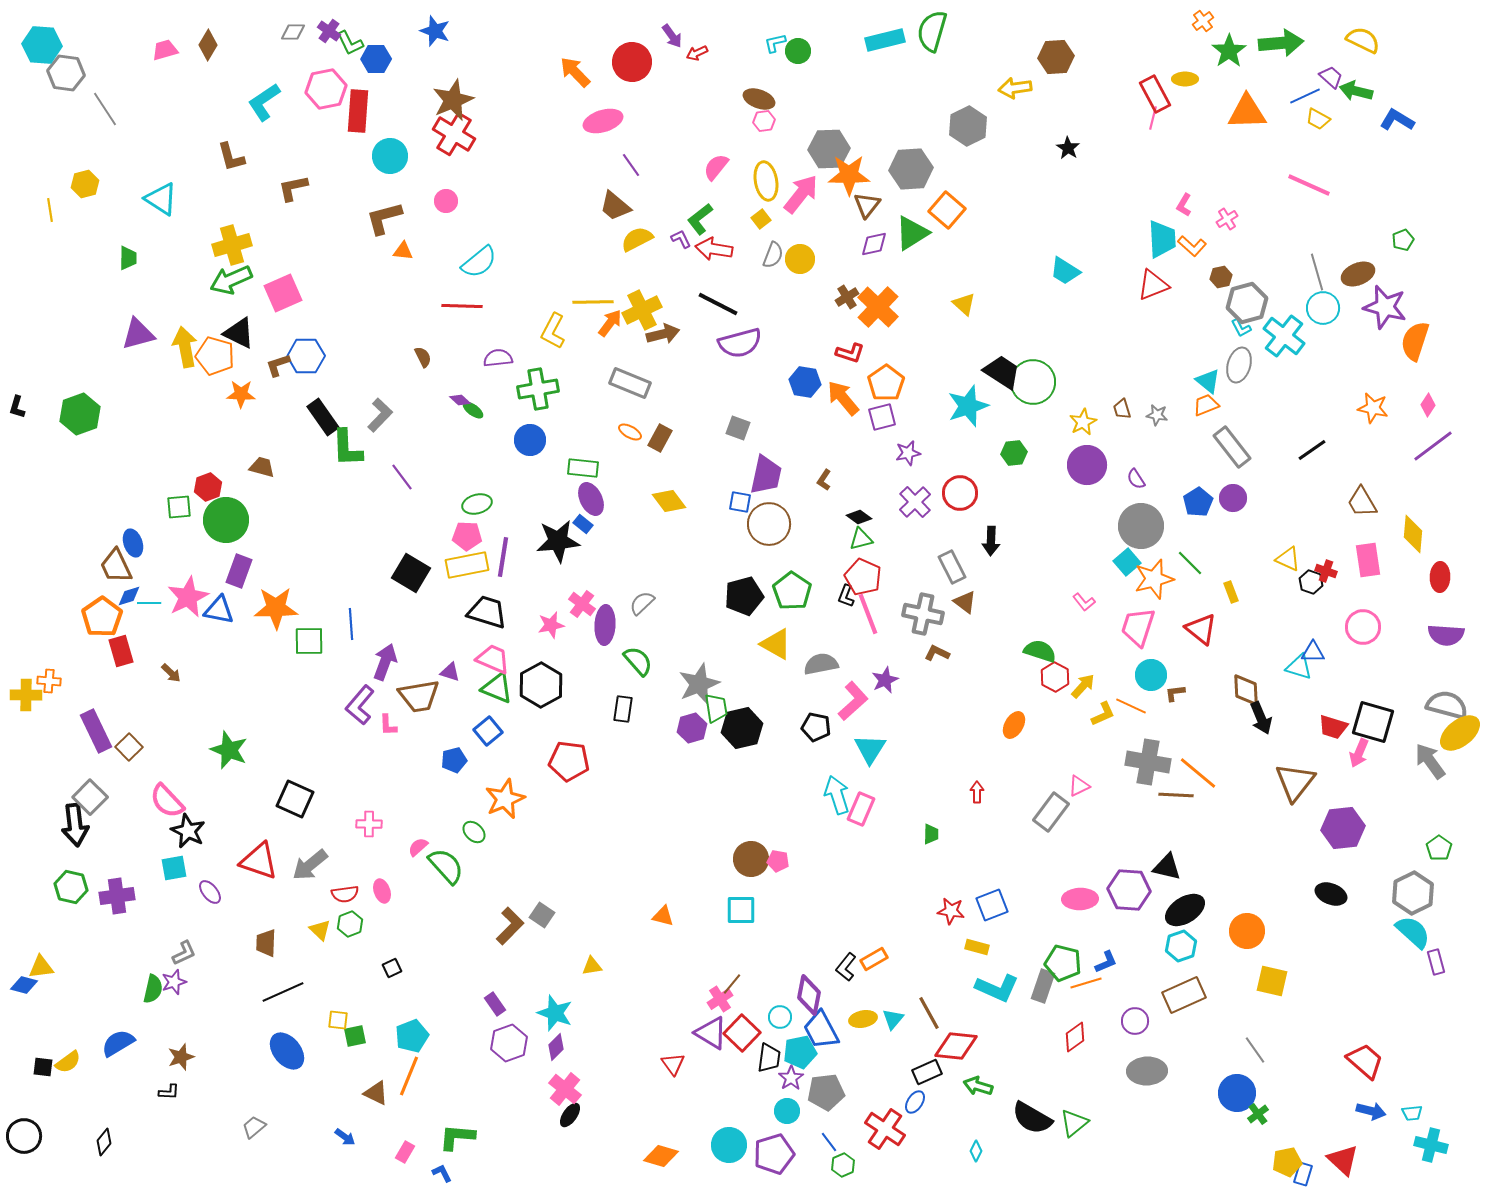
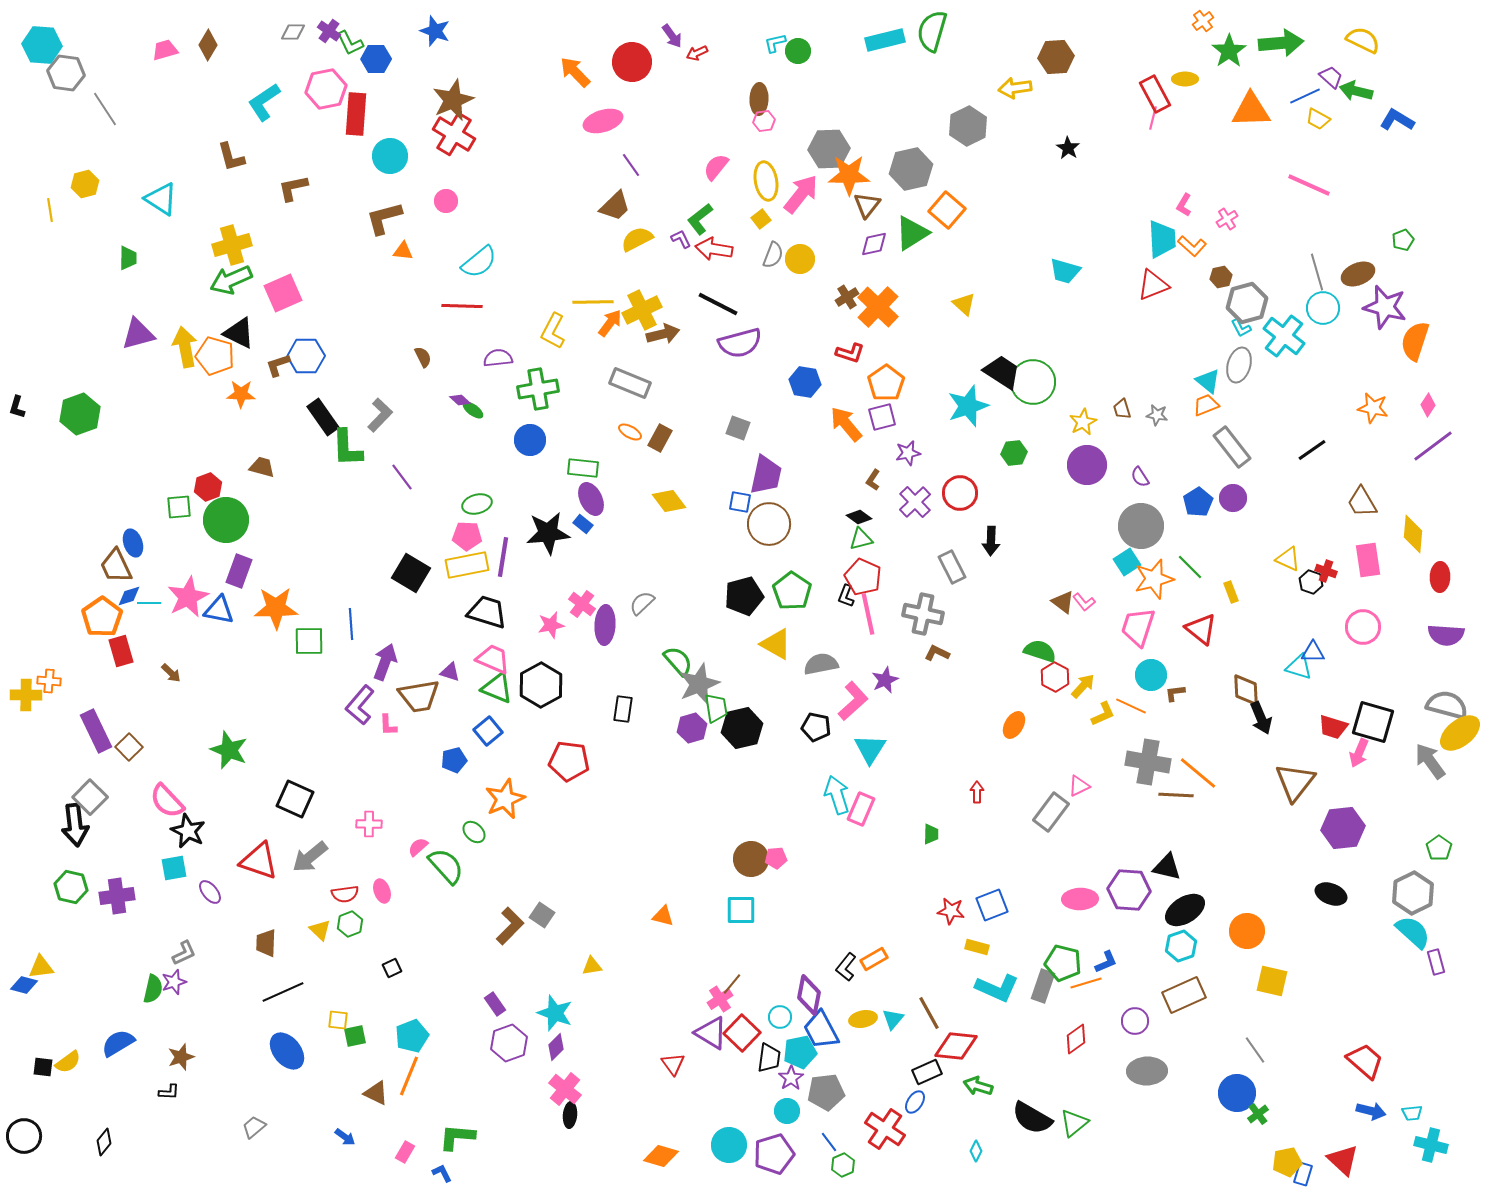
brown ellipse at (759, 99): rotated 72 degrees clockwise
red rectangle at (358, 111): moved 2 px left, 3 px down
orange triangle at (1247, 112): moved 4 px right, 2 px up
gray hexagon at (911, 169): rotated 9 degrees counterclockwise
brown trapezoid at (615, 206): rotated 84 degrees counterclockwise
cyan trapezoid at (1065, 271): rotated 16 degrees counterclockwise
orange arrow at (843, 398): moved 3 px right, 26 px down
purple semicircle at (1136, 479): moved 4 px right, 2 px up
brown L-shape at (824, 480): moved 49 px right
black star at (558, 541): moved 10 px left, 8 px up
cyan square at (1127, 562): rotated 8 degrees clockwise
green line at (1190, 563): moved 4 px down
brown triangle at (965, 602): moved 98 px right
pink line at (868, 614): rotated 9 degrees clockwise
green semicircle at (638, 661): moved 40 px right
pink pentagon at (778, 861): moved 2 px left, 3 px up; rotated 15 degrees counterclockwise
gray arrow at (310, 865): moved 8 px up
red diamond at (1075, 1037): moved 1 px right, 2 px down
black ellipse at (570, 1115): rotated 30 degrees counterclockwise
